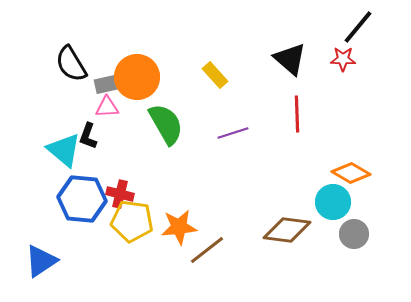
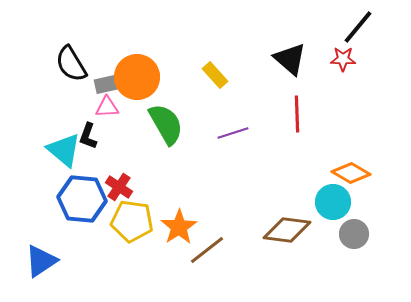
red cross: moved 1 px left, 7 px up; rotated 20 degrees clockwise
orange star: rotated 27 degrees counterclockwise
